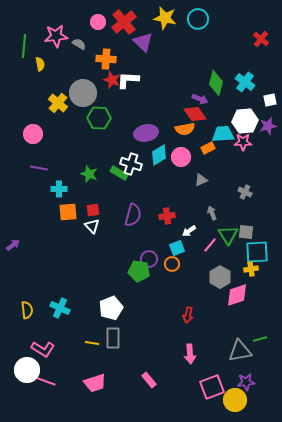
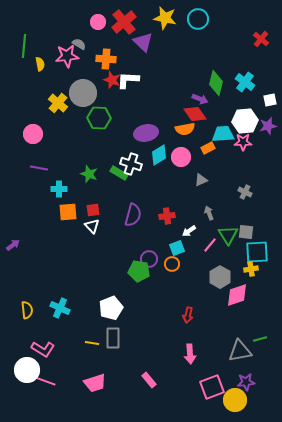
pink star at (56, 36): moved 11 px right, 20 px down
gray arrow at (212, 213): moved 3 px left
